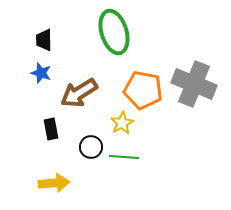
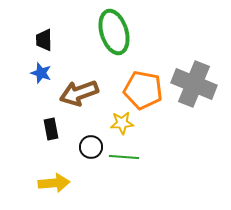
brown arrow: rotated 12 degrees clockwise
yellow star: rotated 25 degrees clockwise
